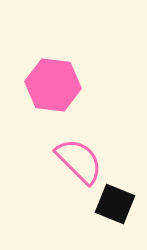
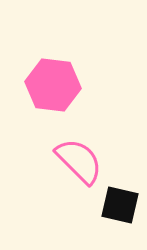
black square: moved 5 px right, 1 px down; rotated 9 degrees counterclockwise
